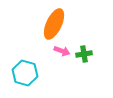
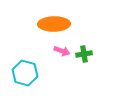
orange ellipse: rotated 64 degrees clockwise
